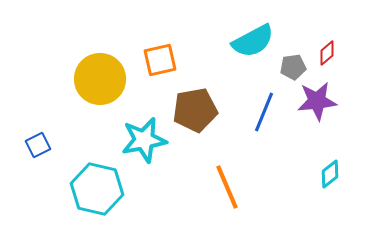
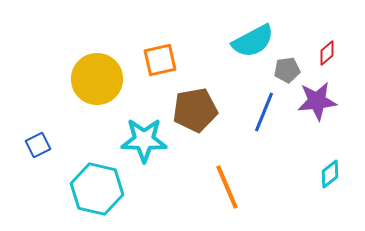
gray pentagon: moved 6 px left, 3 px down
yellow circle: moved 3 px left
cyan star: rotated 12 degrees clockwise
